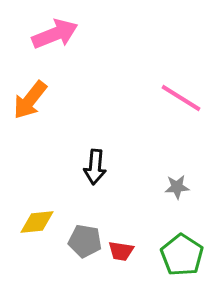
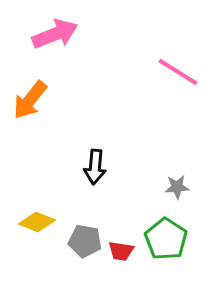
pink line: moved 3 px left, 26 px up
yellow diamond: rotated 27 degrees clockwise
green pentagon: moved 16 px left, 16 px up
